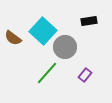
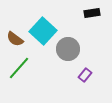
black rectangle: moved 3 px right, 8 px up
brown semicircle: moved 2 px right, 1 px down
gray circle: moved 3 px right, 2 px down
green line: moved 28 px left, 5 px up
